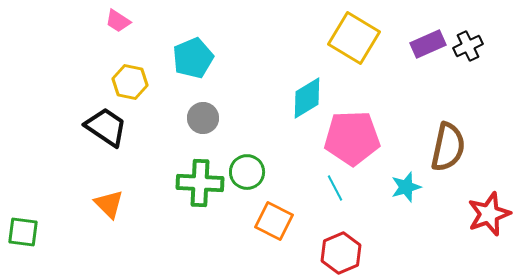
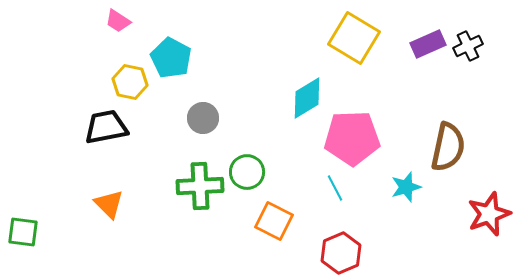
cyan pentagon: moved 22 px left; rotated 21 degrees counterclockwise
black trapezoid: rotated 45 degrees counterclockwise
green cross: moved 3 px down; rotated 6 degrees counterclockwise
